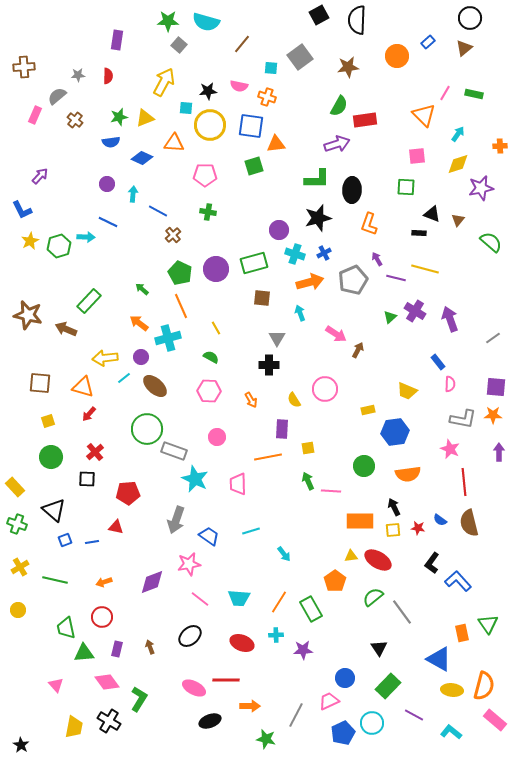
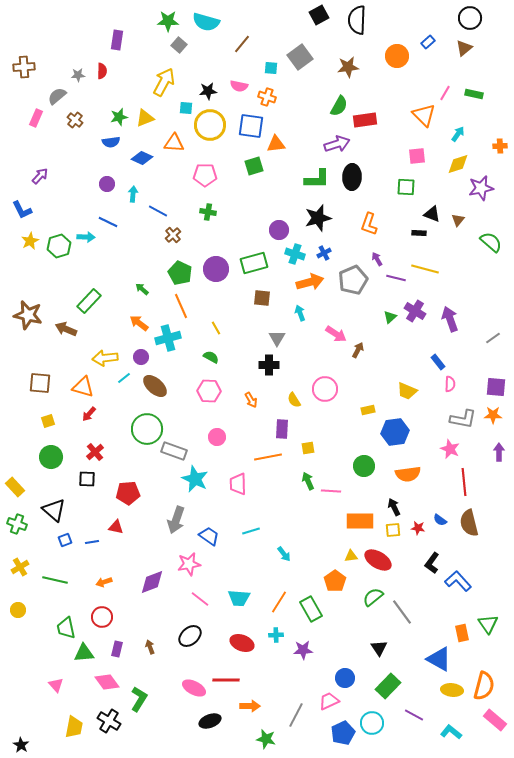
red semicircle at (108, 76): moved 6 px left, 5 px up
pink rectangle at (35, 115): moved 1 px right, 3 px down
black ellipse at (352, 190): moved 13 px up
